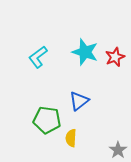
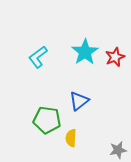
cyan star: rotated 20 degrees clockwise
gray star: rotated 24 degrees clockwise
